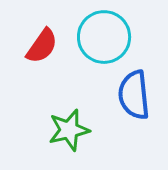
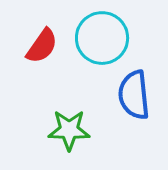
cyan circle: moved 2 px left, 1 px down
green star: rotated 15 degrees clockwise
